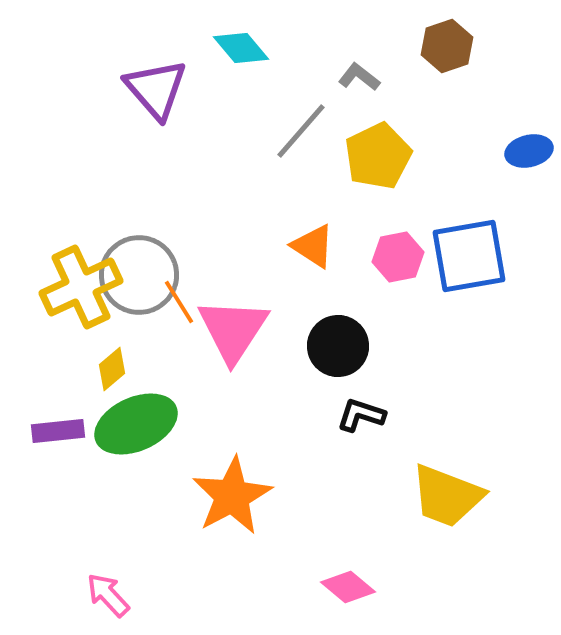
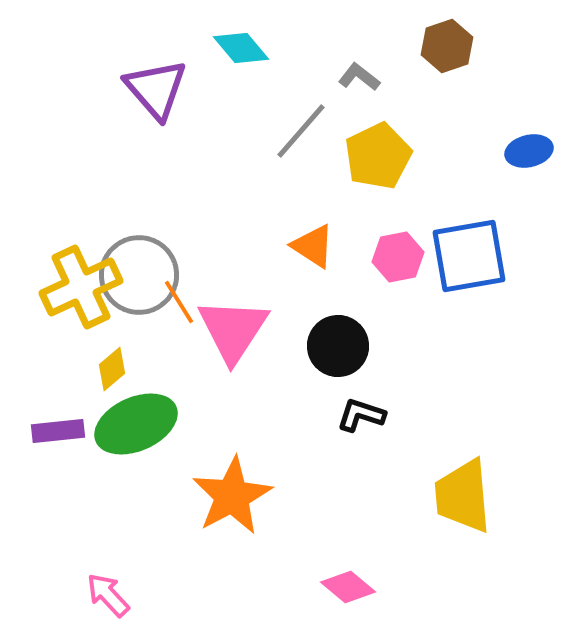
yellow trapezoid: moved 16 px right; rotated 64 degrees clockwise
